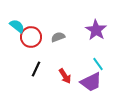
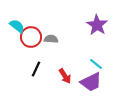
purple star: moved 1 px right, 5 px up
gray semicircle: moved 7 px left, 2 px down; rotated 24 degrees clockwise
cyan line: moved 2 px left; rotated 16 degrees counterclockwise
